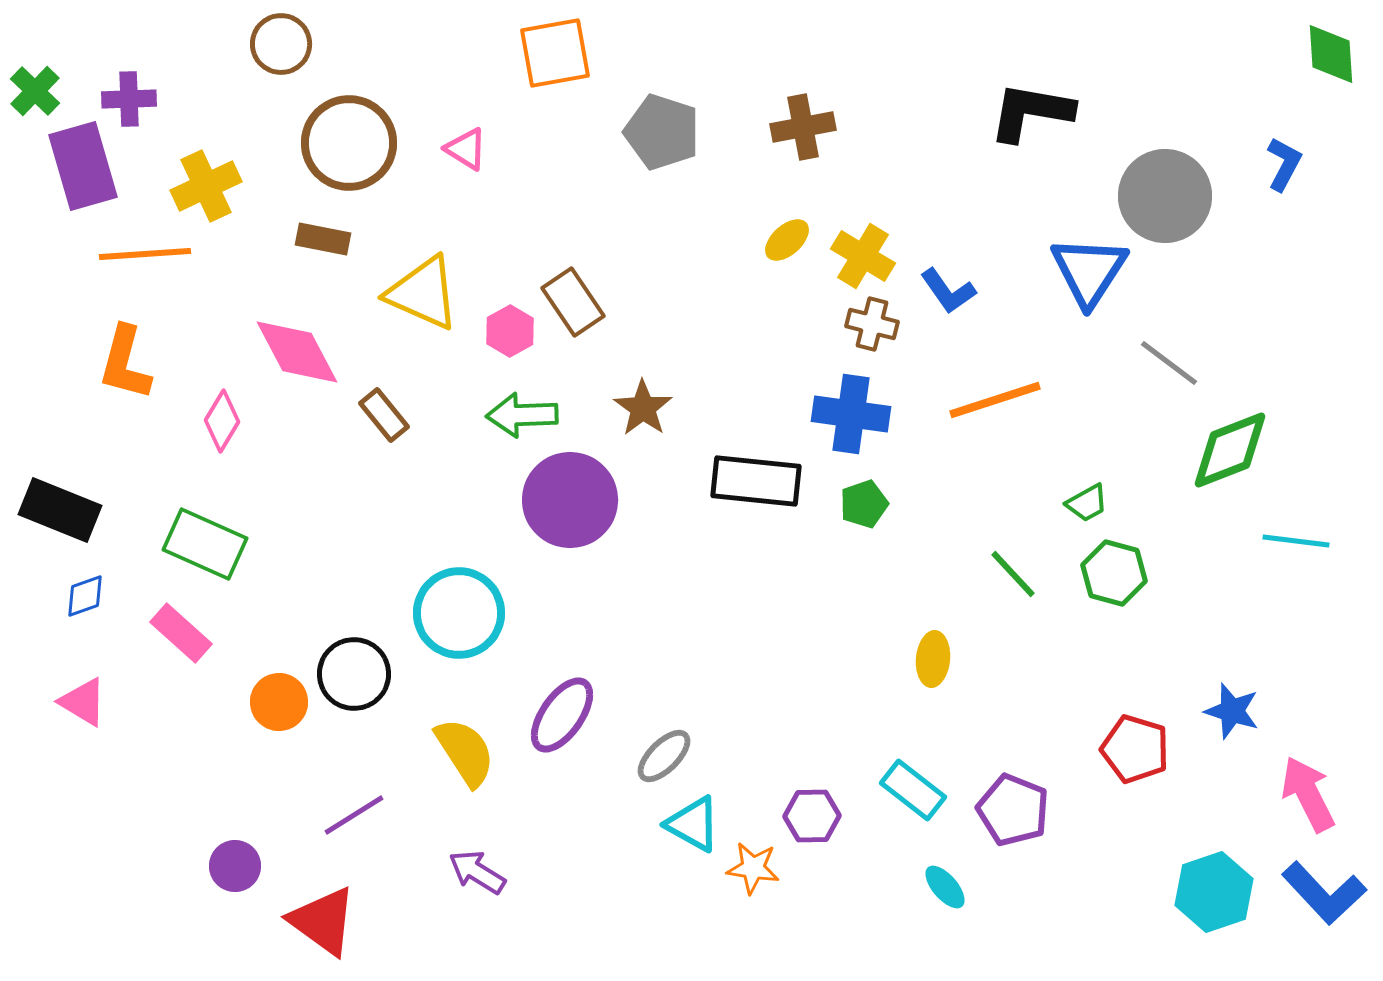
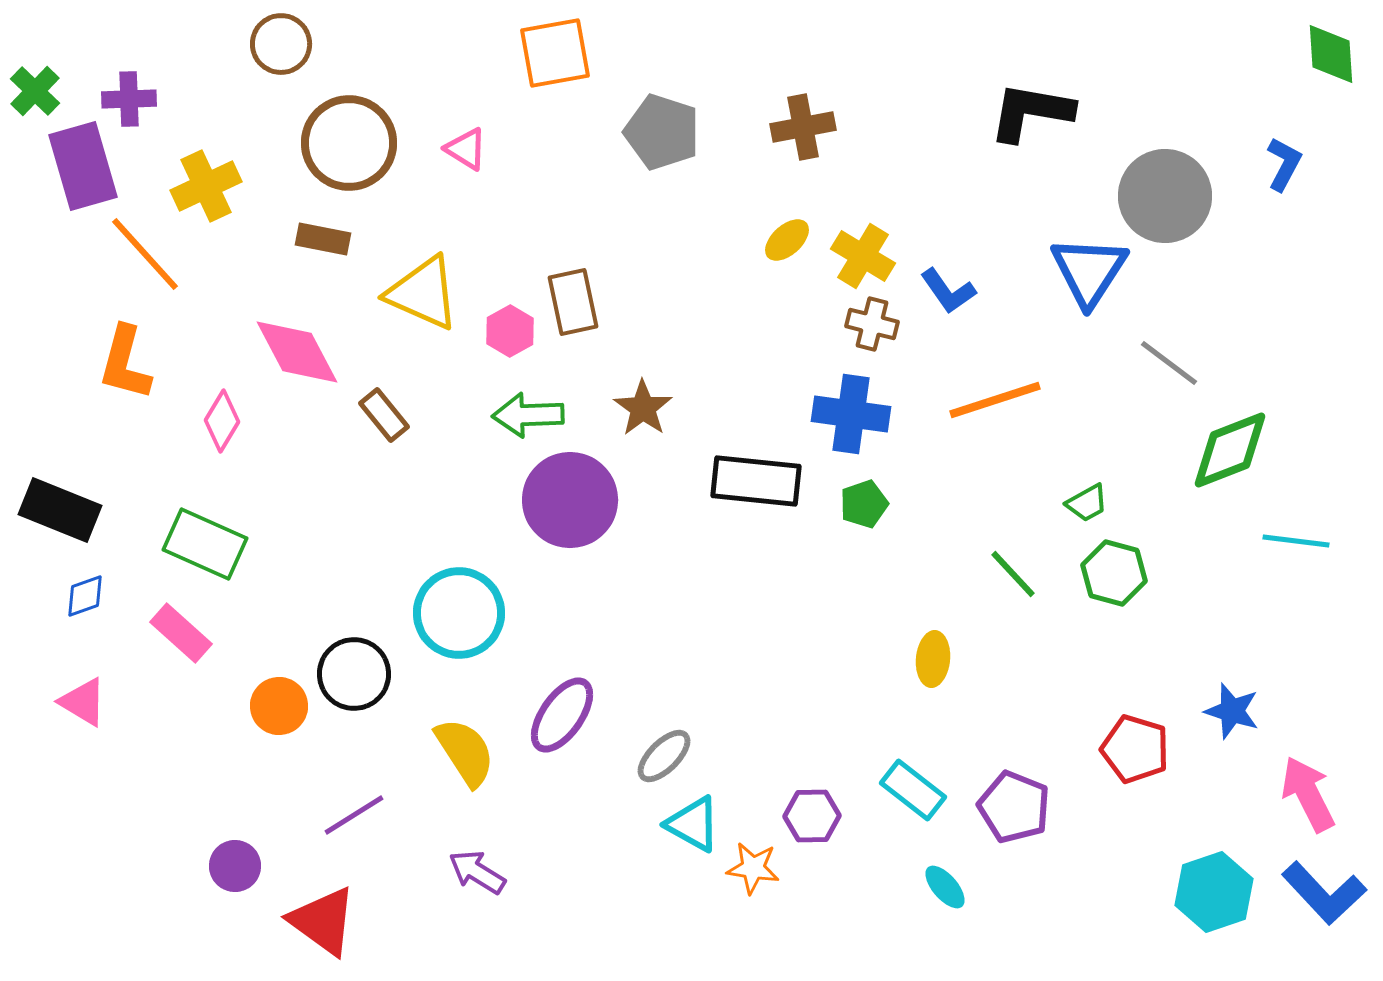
orange line at (145, 254): rotated 52 degrees clockwise
brown rectangle at (573, 302): rotated 22 degrees clockwise
green arrow at (522, 415): moved 6 px right
orange circle at (279, 702): moved 4 px down
purple pentagon at (1013, 810): moved 1 px right, 3 px up
